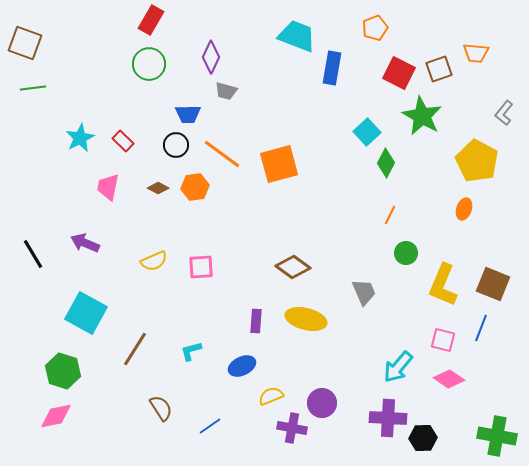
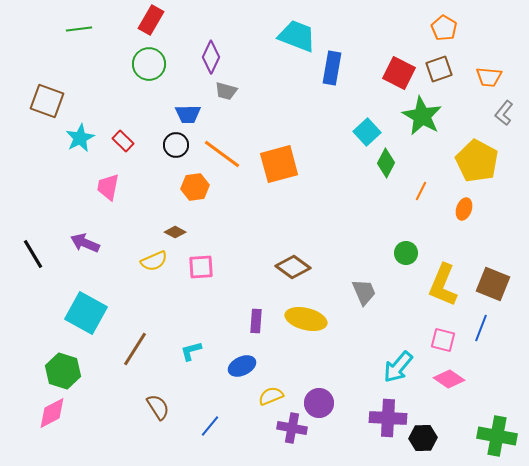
orange pentagon at (375, 28): moved 69 px right; rotated 20 degrees counterclockwise
brown square at (25, 43): moved 22 px right, 58 px down
orange trapezoid at (476, 53): moved 13 px right, 24 px down
green line at (33, 88): moved 46 px right, 59 px up
brown diamond at (158, 188): moved 17 px right, 44 px down
orange line at (390, 215): moved 31 px right, 24 px up
purple circle at (322, 403): moved 3 px left
brown semicircle at (161, 408): moved 3 px left, 1 px up
pink diamond at (56, 416): moved 4 px left, 3 px up; rotated 16 degrees counterclockwise
blue line at (210, 426): rotated 15 degrees counterclockwise
